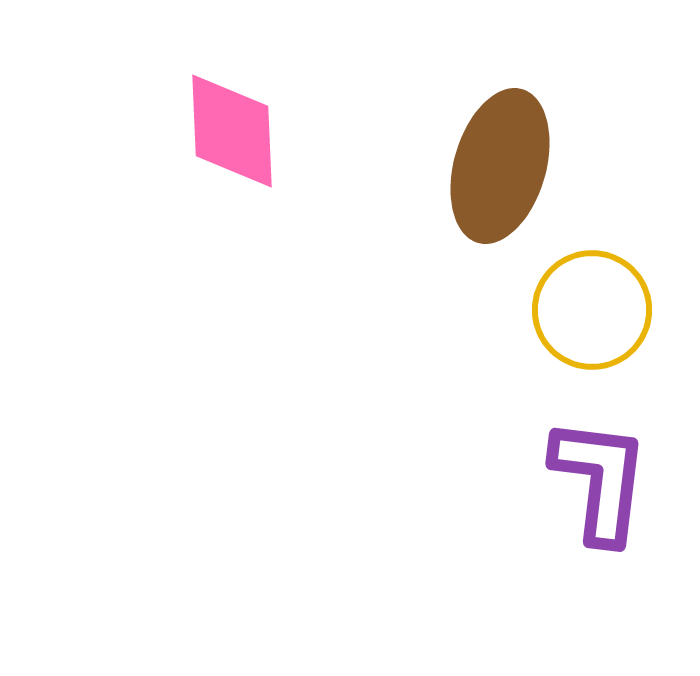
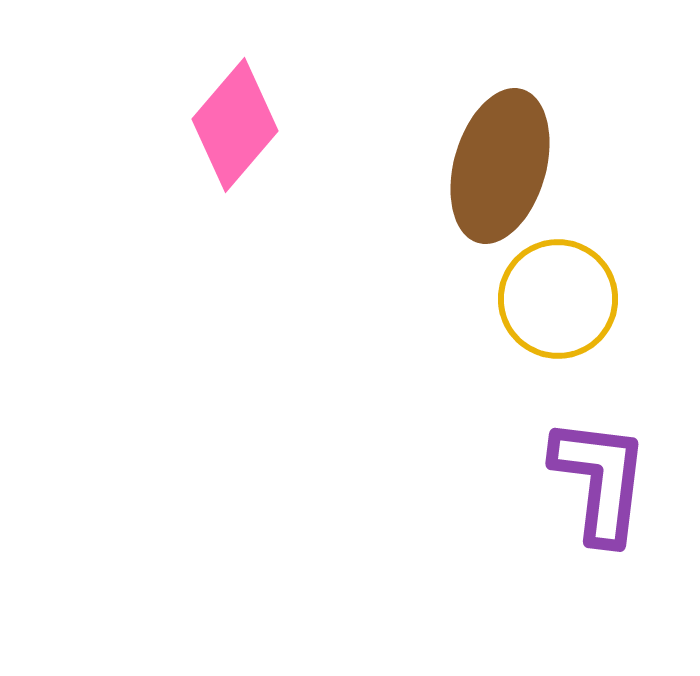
pink diamond: moved 3 px right, 6 px up; rotated 43 degrees clockwise
yellow circle: moved 34 px left, 11 px up
